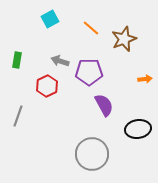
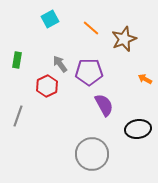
gray arrow: moved 3 px down; rotated 36 degrees clockwise
orange arrow: rotated 144 degrees counterclockwise
